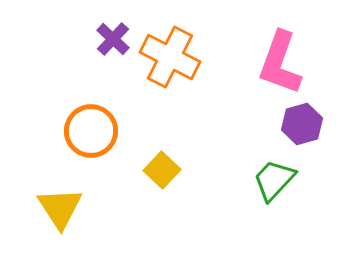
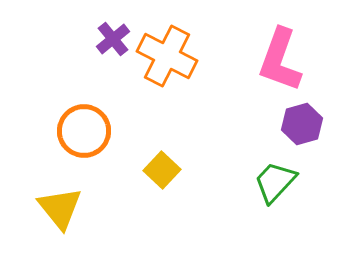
purple cross: rotated 8 degrees clockwise
orange cross: moved 3 px left, 1 px up
pink L-shape: moved 3 px up
orange circle: moved 7 px left
green trapezoid: moved 1 px right, 2 px down
yellow triangle: rotated 6 degrees counterclockwise
